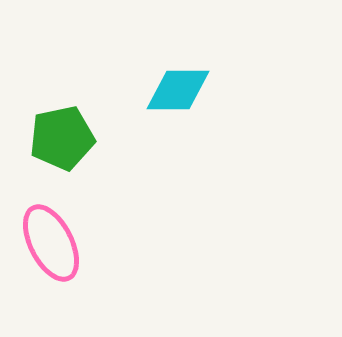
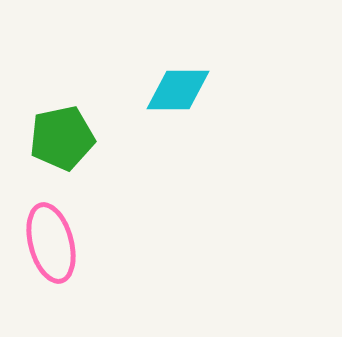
pink ellipse: rotated 12 degrees clockwise
